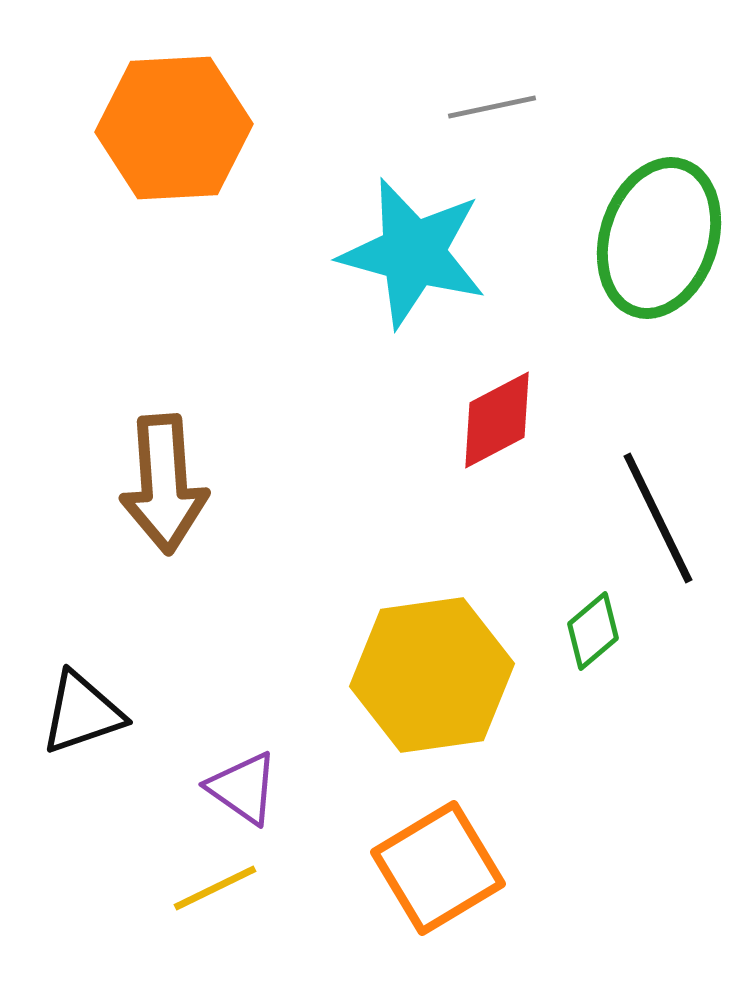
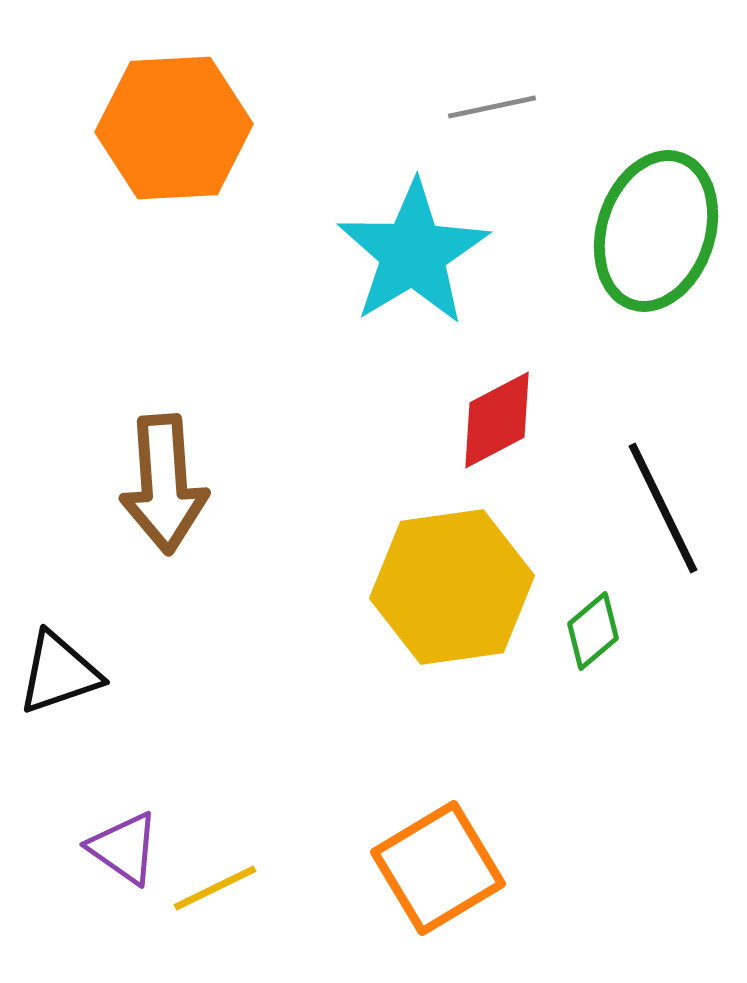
green ellipse: moved 3 px left, 7 px up
cyan star: rotated 26 degrees clockwise
black line: moved 5 px right, 10 px up
yellow hexagon: moved 20 px right, 88 px up
black triangle: moved 23 px left, 40 px up
purple triangle: moved 119 px left, 60 px down
